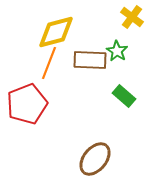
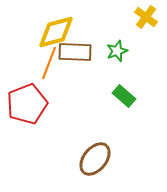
yellow cross: moved 14 px right
green star: rotated 20 degrees clockwise
brown rectangle: moved 15 px left, 8 px up
